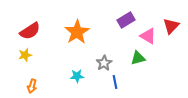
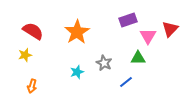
purple rectangle: moved 2 px right; rotated 12 degrees clockwise
red triangle: moved 1 px left, 3 px down
red semicircle: moved 3 px right; rotated 115 degrees counterclockwise
pink triangle: rotated 30 degrees clockwise
green triangle: rotated 14 degrees clockwise
gray star: rotated 14 degrees counterclockwise
cyan star: moved 4 px up; rotated 16 degrees counterclockwise
blue line: moved 11 px right; rotated 64 degrees clockwise
